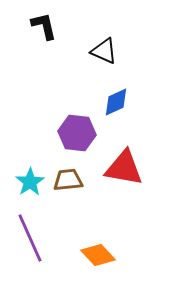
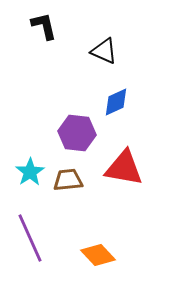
cyan star: moved 10 px up
